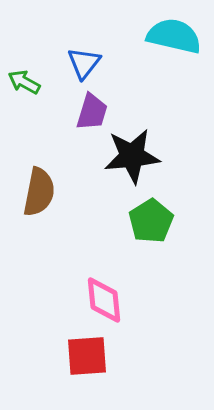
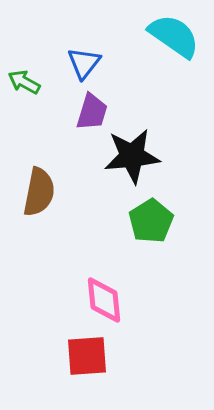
cyan semicircle: rotated 22 degrees clockwise
